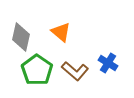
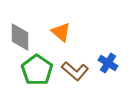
gray diamond: moved 1 px left; rotated 12 degrees counterclockwise
